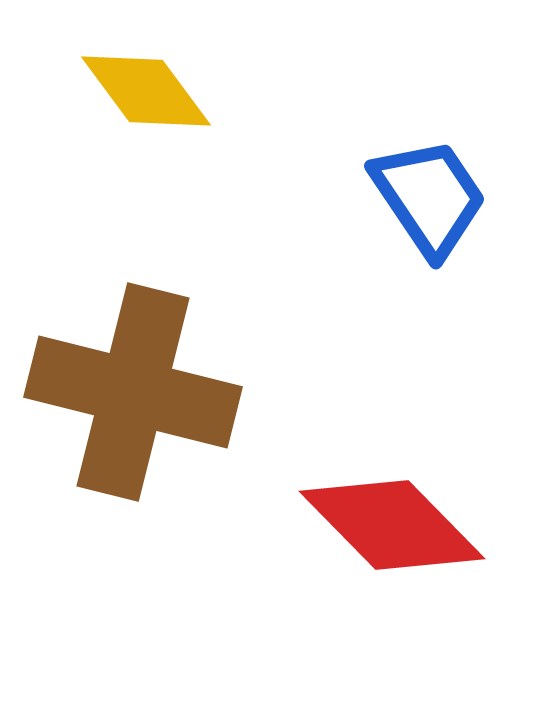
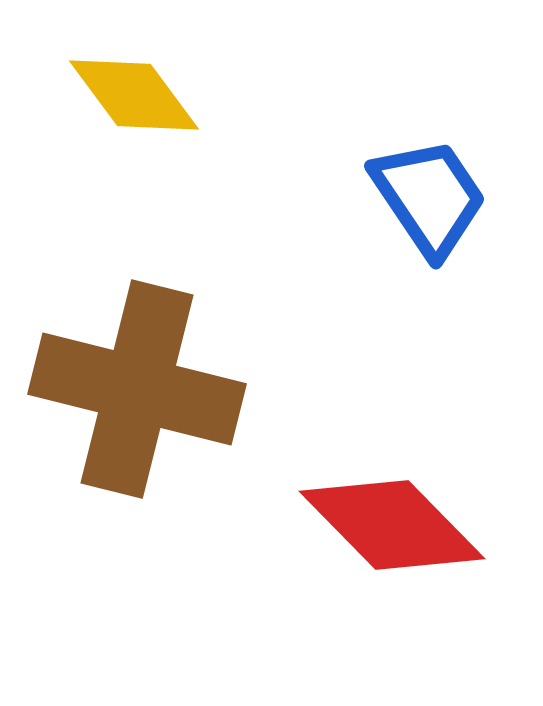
yellow diamond: moved 12 px left, 4 px down
brown cross: moved 4 px right, 3 px up
